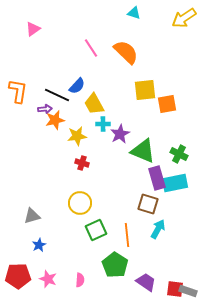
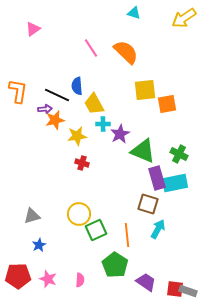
blue semicircle: rotated 132 degrees clockwise
yellow circle: moved 1 px left, 11 px down
